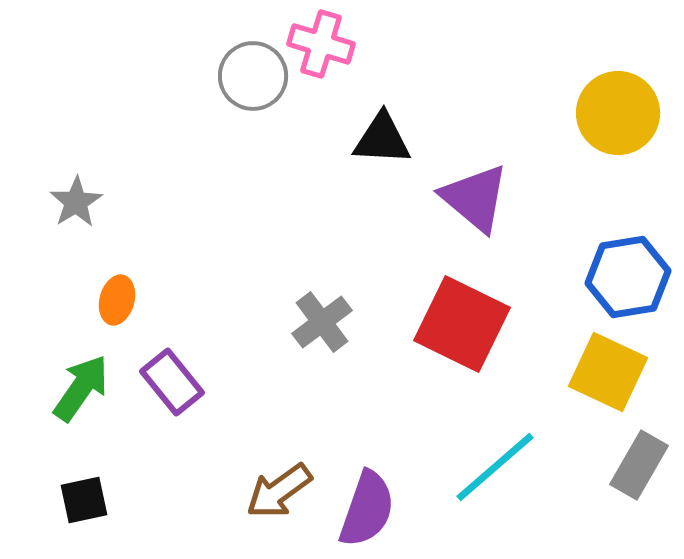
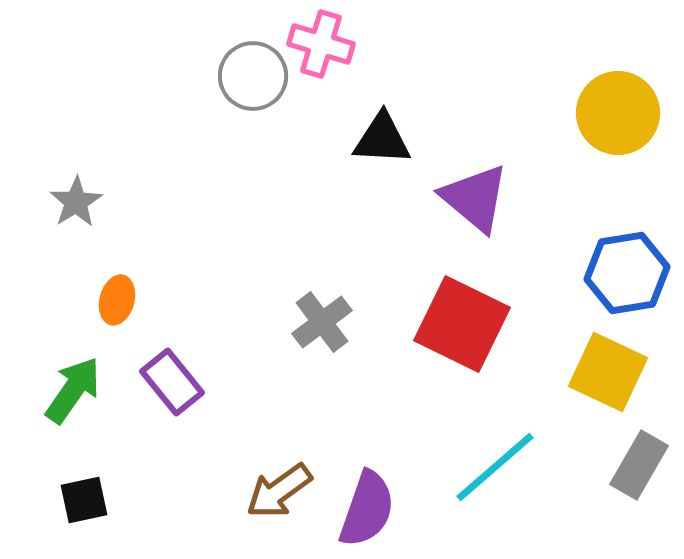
blue hexagon: moved 1 px left, 4 px up
green arrow: moved 8 px left, 2 px down
